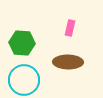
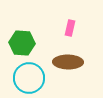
cyan circle: moved 5 px right, 2 px up
